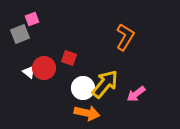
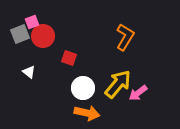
pink square: moved 3 px down
red circle: moved 1 px left, 32 px up
yellow arrow: moved 13 px right
pink arrow: moved 2 px right, 1 px up
